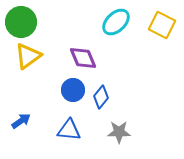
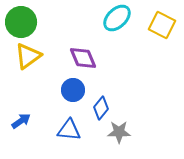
cyan ellipse: moved 1 px right, 4 px up
blue diamond: moved 11 px down
